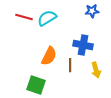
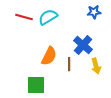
blue star: moved 2 px right, 1 px down
cyan semicircle: moved 1 px right, 1 px up
blue cross: rotated 30 degrees clockwise
brown line: moved 1 px left, 1 px up
yellow arrow: moved 4 px up
green square: rotated 18 degrees counterclockwise
